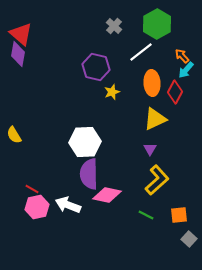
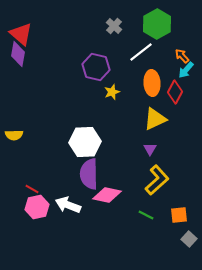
yellow semicircle: rotated 60 degrees counterclockwise
